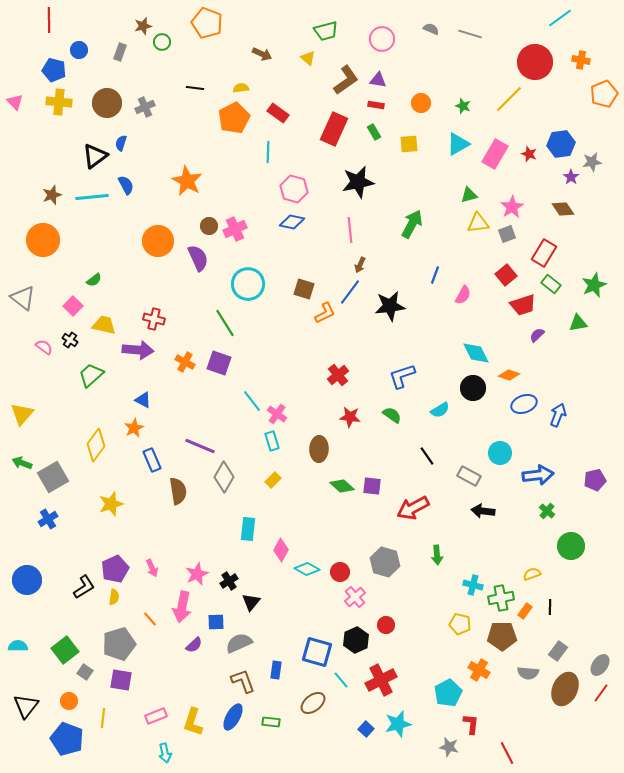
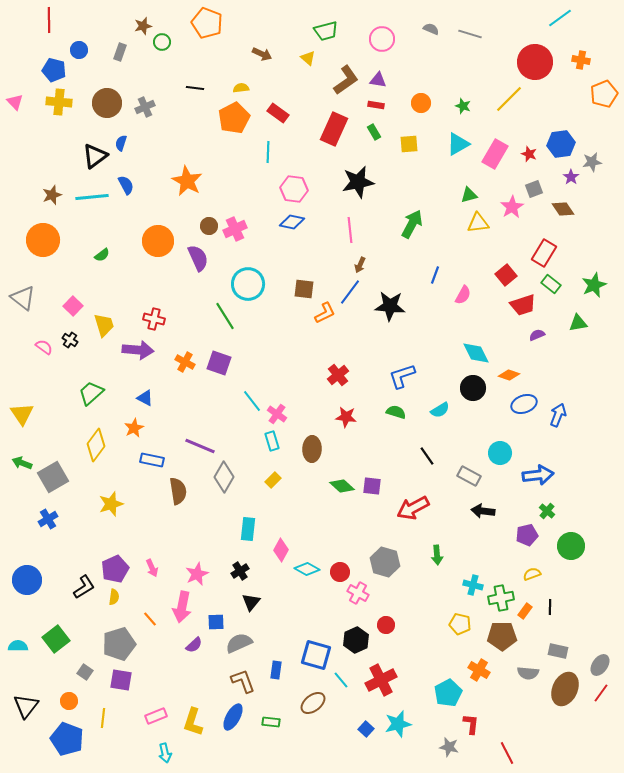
pink hexagon at (294, 189): rotated 8 degrees counterclockwise
gray square at (507, 234): moved 27 px right, 45 px up
green semicircle at (94, 280): moved 8 px right, 25 px up
brown square at (304, 289): rotated 10 degrees counterclockwise
black star at (390, 306): rotated 12 degrees clockwise
green line at (225, 323): moved 7 px up
yellow trapezoid at (104, 325): rotated 60 degrees clockwise
purple semicircle at (537, 335): rotated 21 degrees clockwise
green trapezoid at (91, 375): moved 18 px down
blue triangle at (143, 400): moved 2 px right, 2 px up
yellow triangle at (22, 414): rotated 15 degrees counterclockwise
green semicircle at (392, 415): moved 4 px right, 3 px up; rotated 18 degrees counterclockwise
red star at (350, 417): moved 4 px left
brown ellipse at (319, 449): moved 7 px left
blue rectangle at (152, 460): rotated 55 degrees counterclockwise
purple pentagon at (595, 480): moved 68 px left, 55 px down
black cross at (229, 581): moved 11 px right, 10 px up
pink cross at (355, 597): moved 3 px right, 4 px up; rotated 20 degrees counterclockwise
green square at (65, 650): moved 9 px left, 11 px up
gray rectangle at (558, 651): rotated 66 degrees clockwise
blue square at (317, 652): moved 1 px left, 3 px down
